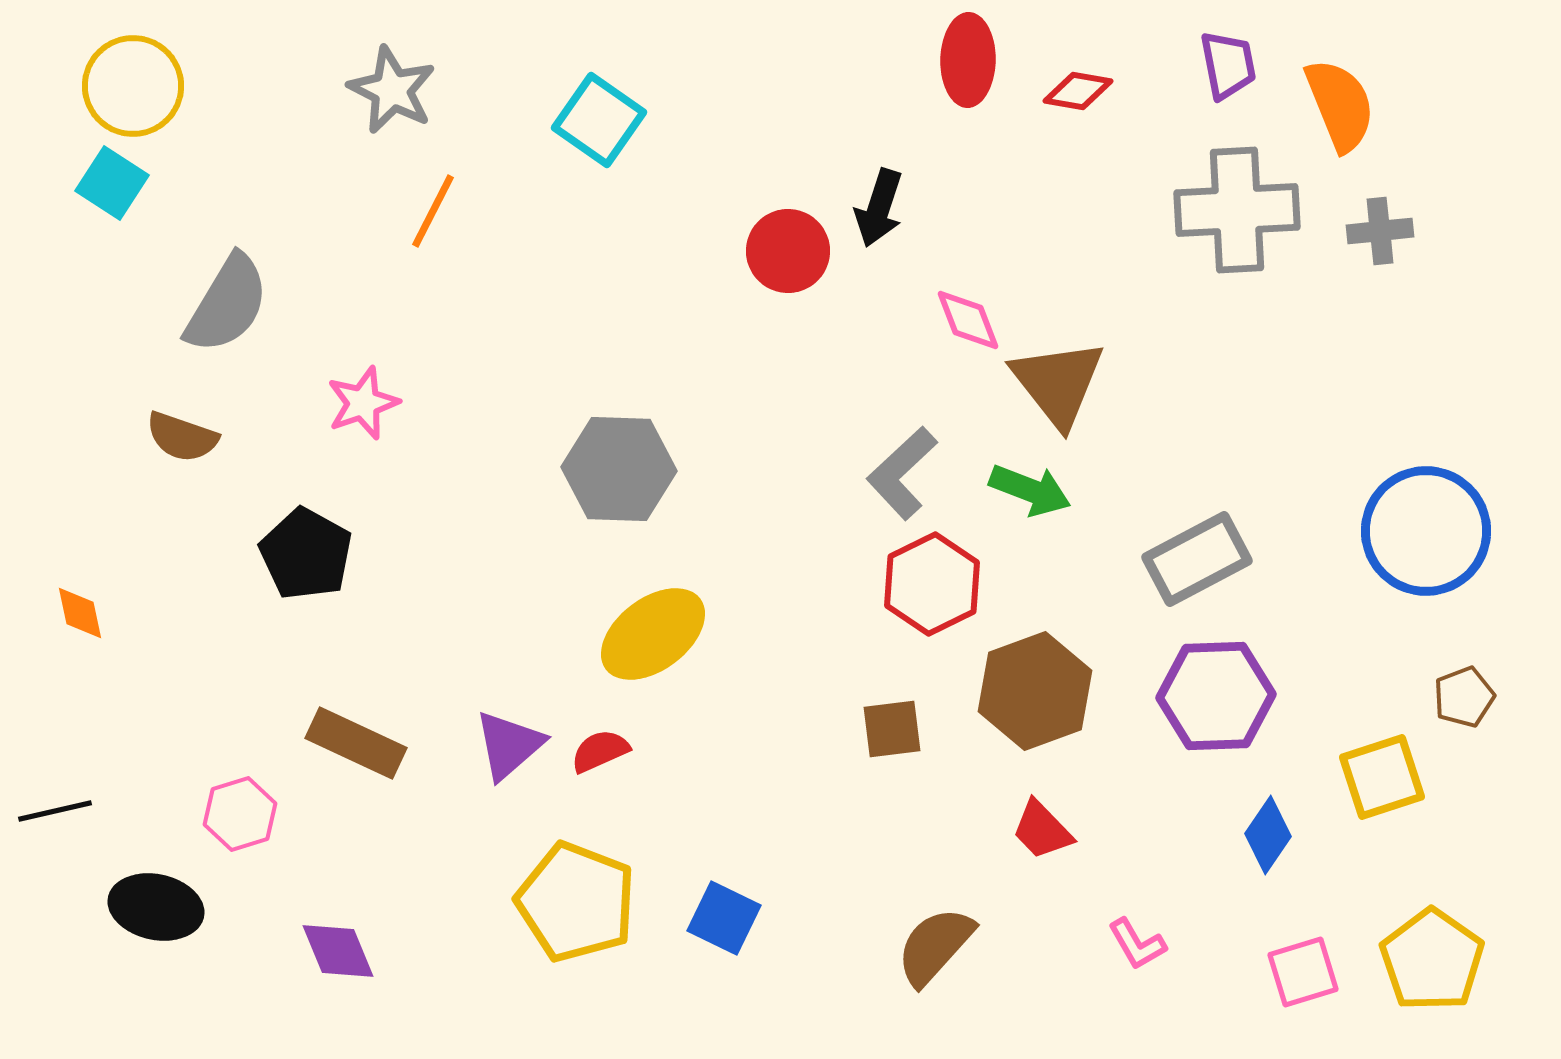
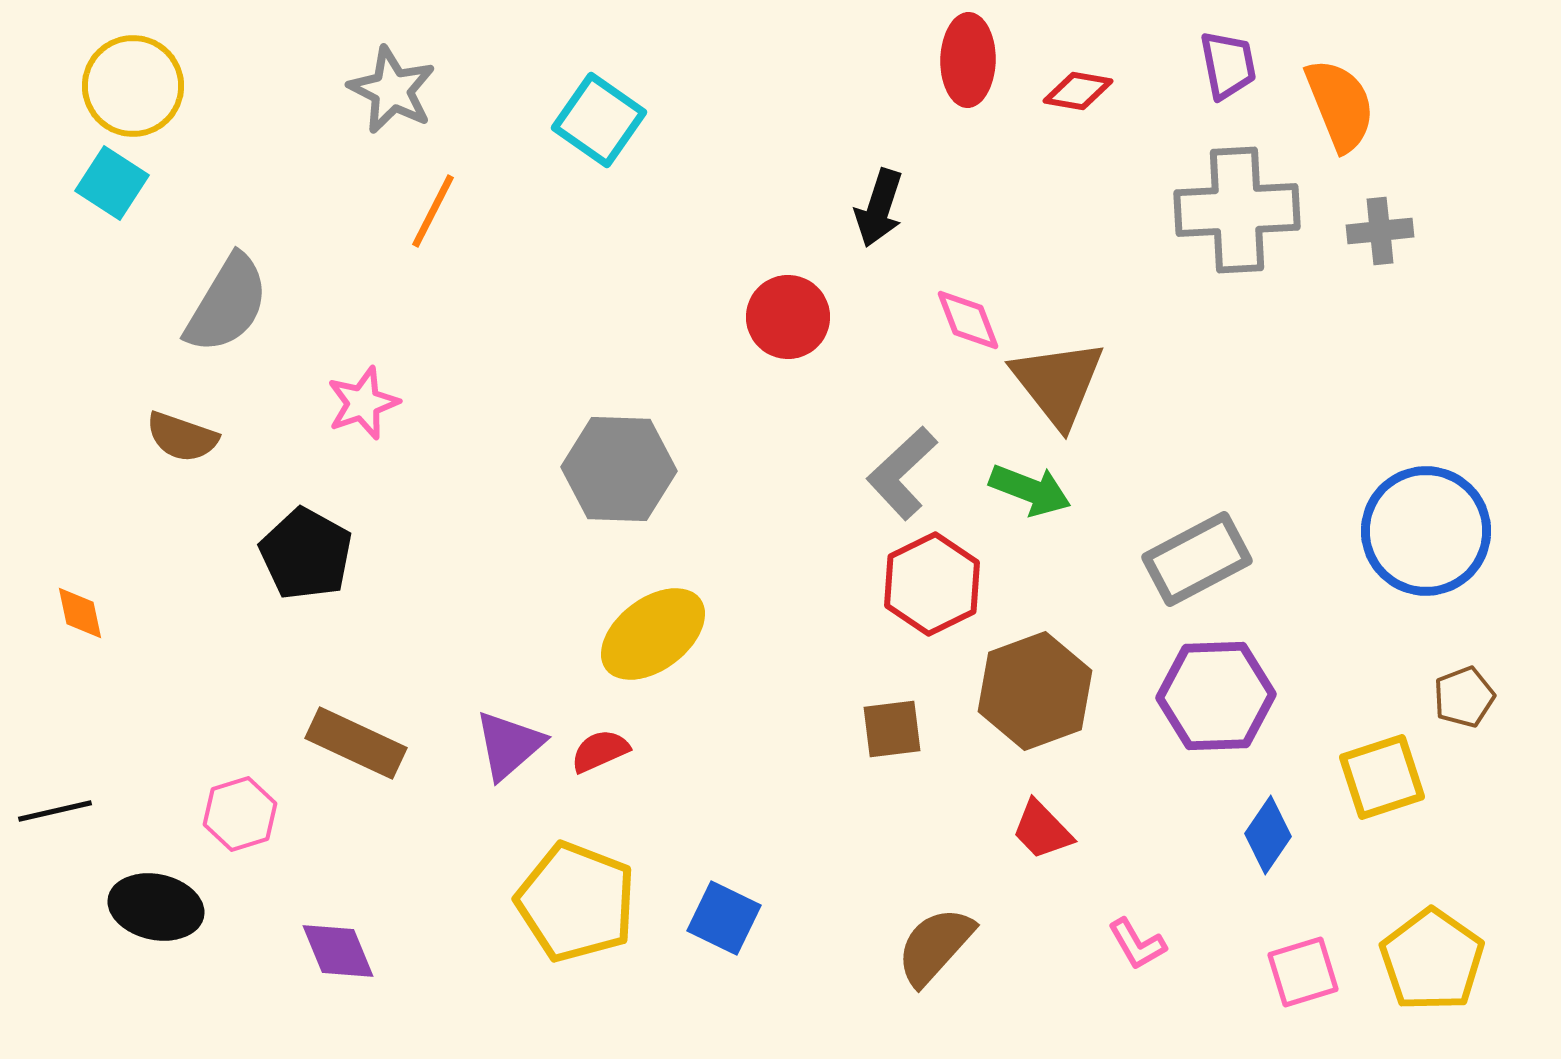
red circle at (788, 251): moved 66 px down
